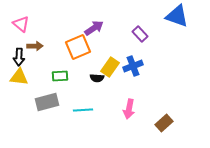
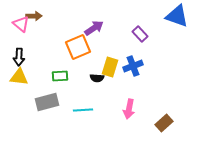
brown arrow: moved 1 px left, 30 px up
yellow rectangle: rotated 18 degrees counterclockwise
